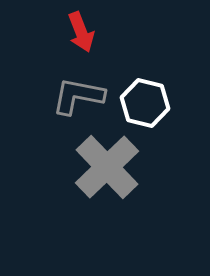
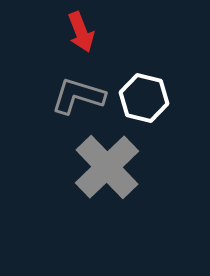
gray L-shape: rotated 6 degrees clockwise
white hexagon: moved 1 px left, 5 px up
